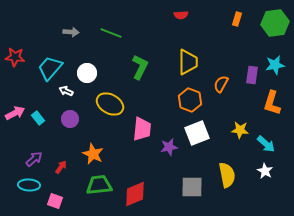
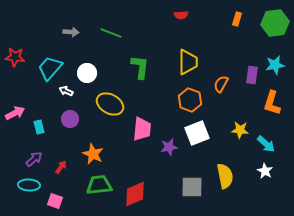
green L-shape: rotated 20 degrees counterclockwise
cyan rectangle: moved 1 px right, 9 px down; rotated 24 degrees clockwise
yellow semicircle: moved 2 px left, 1 px down
